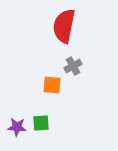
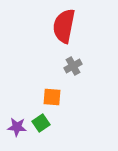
orange square: moved 12 px down
green square: rotated 30 degrees counterclockwise
